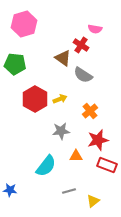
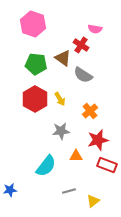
pink hexagon: moved 9 px right; rotated 25 degrees counterclockwise
green pentagon: moved 21 px right
yellow arrow: rotated 80 degrees clockwise
blue star: rotated 16 degrees counterclockwise
